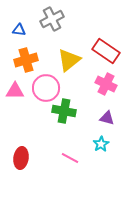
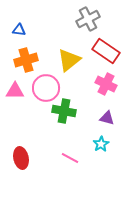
gray cross: moved 36 px right
red ellipse: rotated 20 degrees counterclockwise
